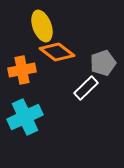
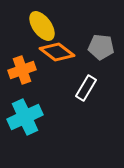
yellow ellipse: rotated 16 degrees counterclockwise
gray pentagon: moved 2 px left, 16 px up; rotated 25 degrees clockwise
orange cross: rotated 8 degrees counterclockwise
white rectangle: rotated 15 degrees counterclockwise
